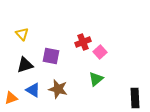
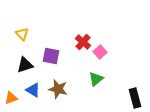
red cross: rotated 28 degrees counterclockwise
black rectangle: rotated 12 degrees counterclockwise
